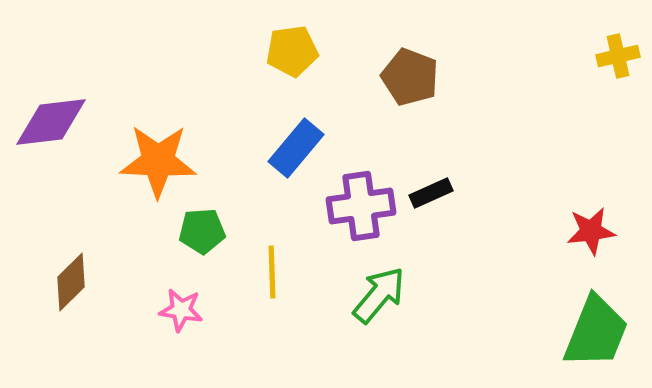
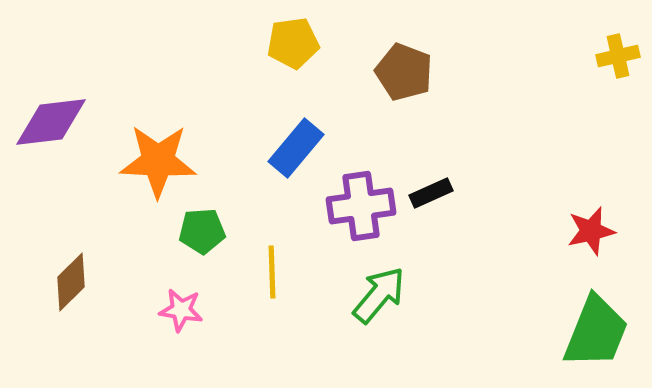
yellow pentagon: moved 1 px right, 8 px up
brown pentagon: moved 6 px left, 5 px up
red star: rotated 6 degrees counterclockwise
